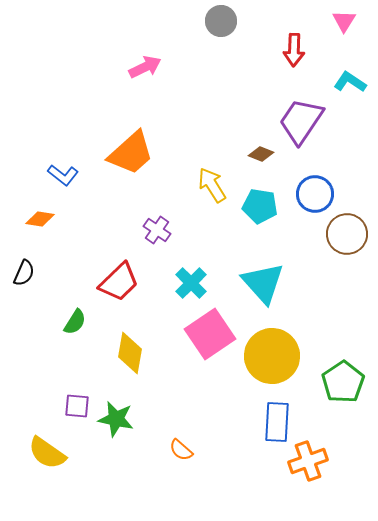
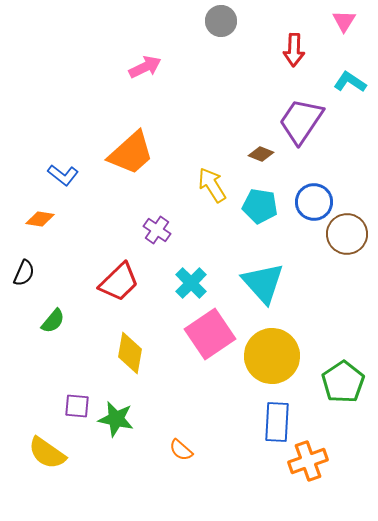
blue circle: moved 1 px left, 8 px down
green semicircle: moved 22 px left, 1 px up; rotated 8 degrees clockwise
